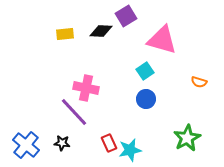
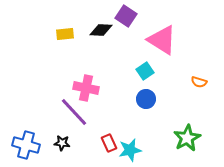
purple square: rotated 25 degrees counterclockwise
black diamond: moved 1 px up
pink triangle: rotated 16 degrees clockwise
blue cross: rotated 24 degrees counterclockwise
